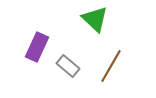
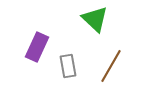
gray rectangle: rotated 40 degrees clockwise
